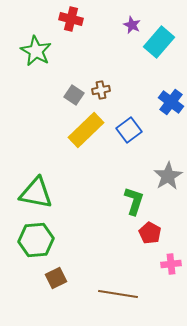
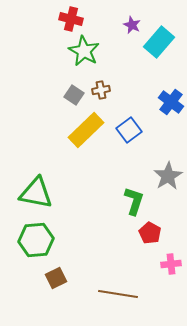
green star: moved 48 px right
